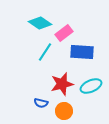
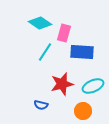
pink rectangle: rotated 36 degrees counterclockwise
cyan ellipse: moved 2 px right
blue semicircle: moved 2 px down
orange circle: moved 19 px right
